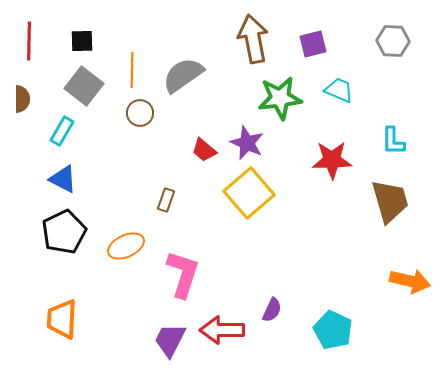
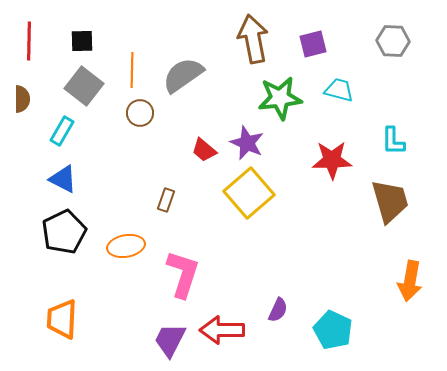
cyan trapezoid: rotated 8 degrees counterclockwise
orange ellipse: rotated 15 degrees clockwise
orange arrow: rotated 87 degrees clockwise
purple semicircle: moved 6 px right
